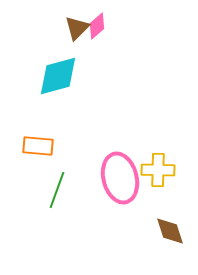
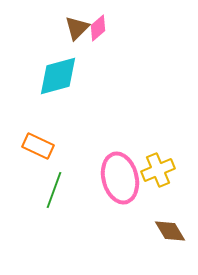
pink diamond: moved 1 px right, 2 px down
orange rectangle: rotated 20 degrees clockwise
yellow cross: rotated 24 degrees counterclockwise
green line: moved 3 px left
brown diamond: rotated 12 degrees counterclockwise
